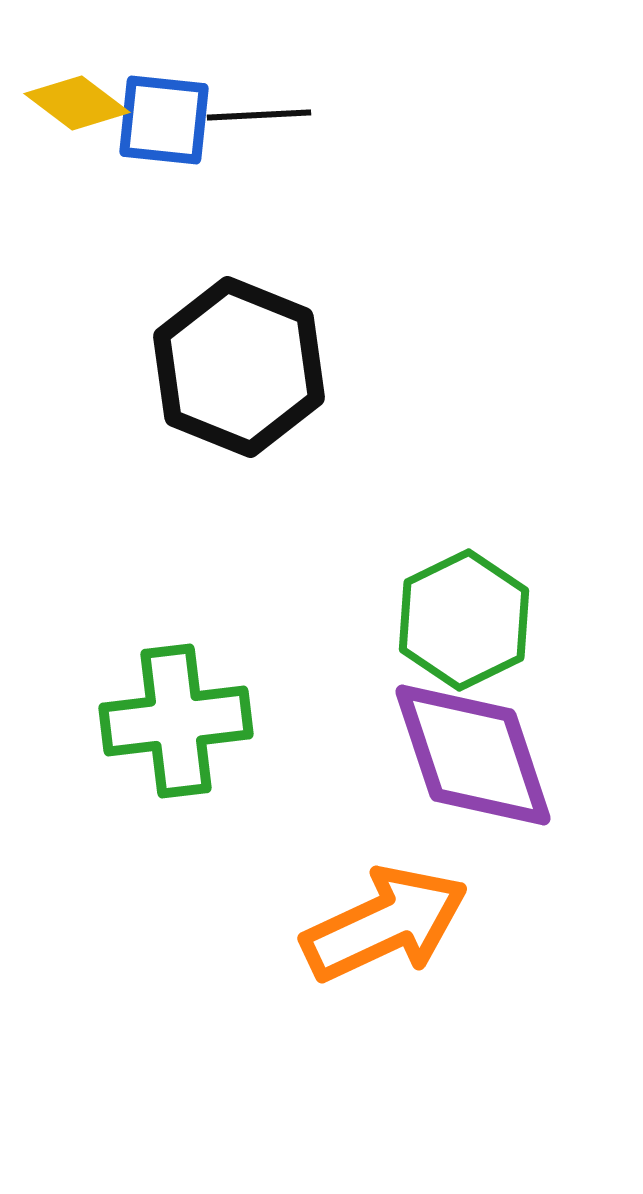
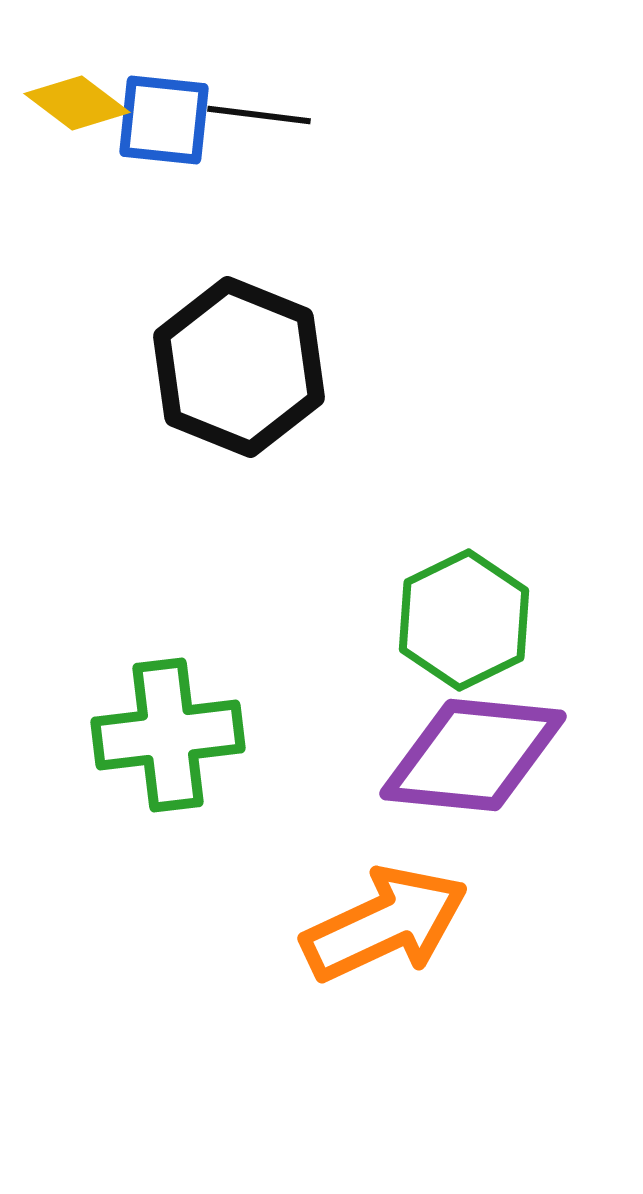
black line: rotated 10 degrees clockwise
green cross: moved 8 px left, 14 px down
purple diamond: rotated 66 degrees counterclockwise
